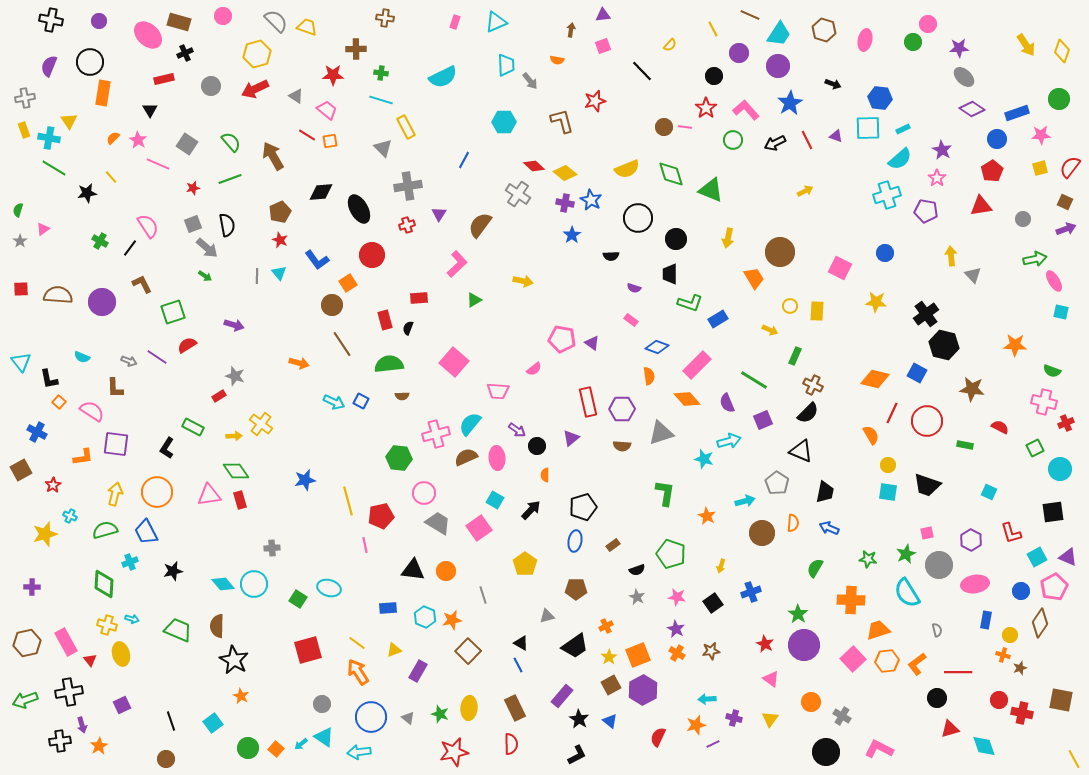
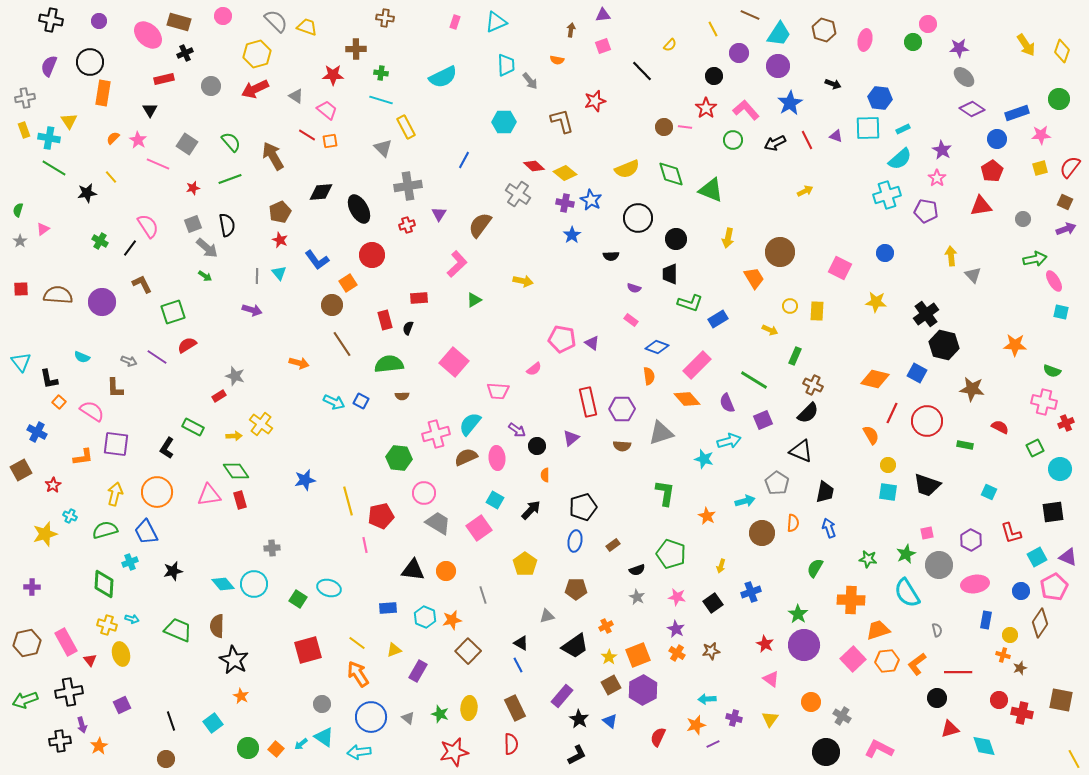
purple arrow at (234, 325): moved 18 px right, 15 px up
blue arrow at (829, 528): rotated 48 degrees clockwise
orange arrow at (358, 672): moved 2 px down
